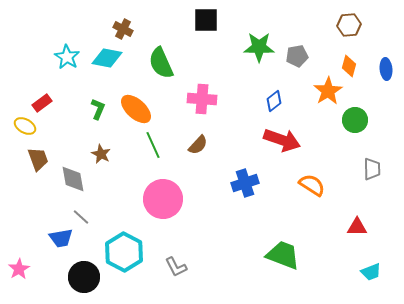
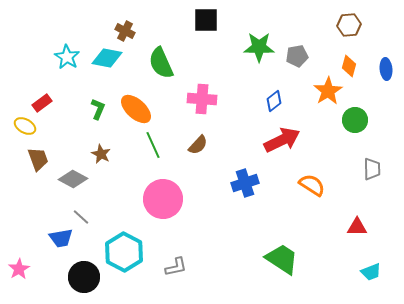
brown cross: moved 2 px right, 2 px down
red arrow: rotated 45 degrees counterclockwise
gray diamond: rotated 52 degrees counterclockwise
green trapezoid: moved 1 px left, 4 px down; rotated 12 degrees clockwise
gray L-shape: rotated 75 degrees counterclockwise
